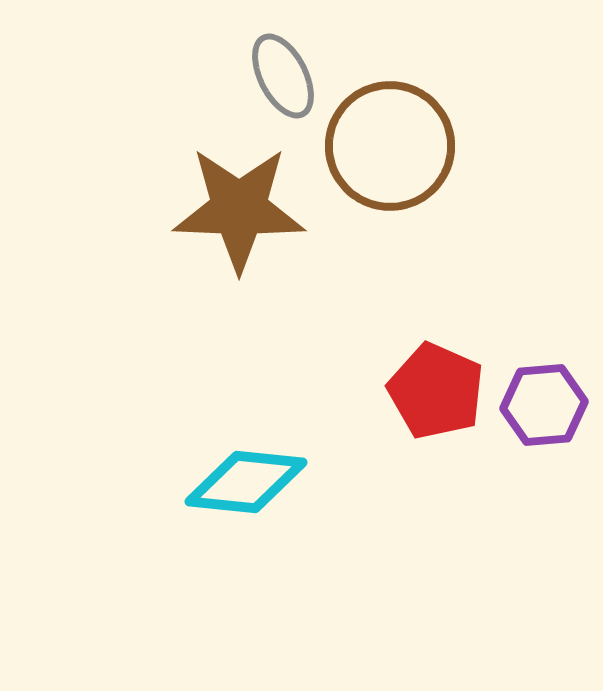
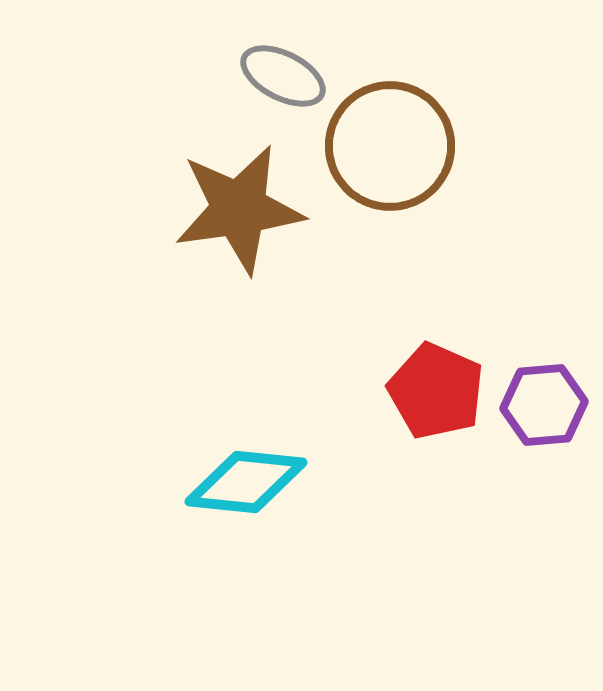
gray ellipse: rotated 36 degrees counterclockwise
brown star: rotated 10 degrees counterclockwise
